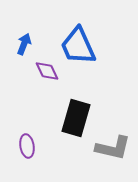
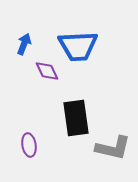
blue trapezoid: rotated 69 degrees counterclockwise
black rectangle: rotated 24 degrees counterclockwise
purple ellipse: moved 2 px right, 1 px up
